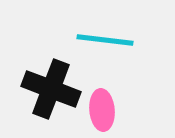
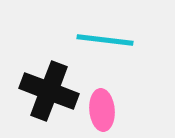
black cross: moved 2 px left, 2 px down
